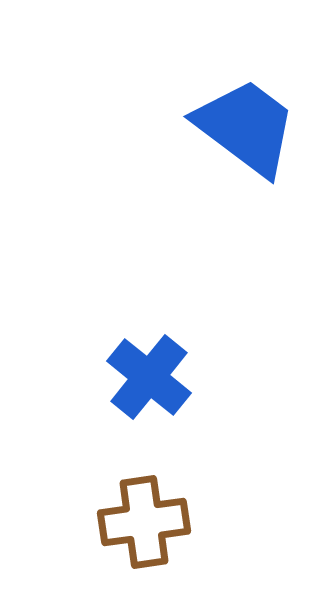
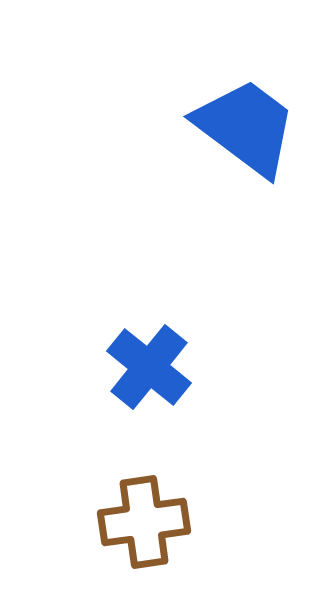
blue cross: moved 10 px up
